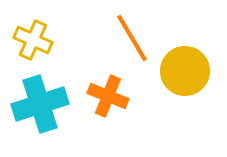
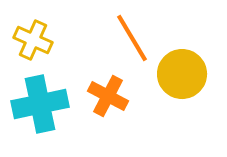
yellow circle: moved 3 px left, 3 px down
orange cross: rotated 6 degrees clockwise
cyan cross: rotated 6 degrees clockwise
